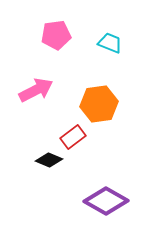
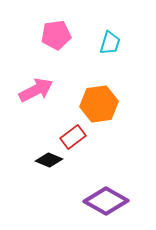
cyan trapezoid: rotated 85 degrees clockwise
